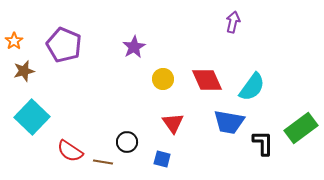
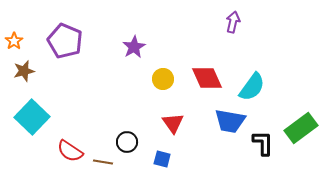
purple pentagon: moved 1 px right, 4 px up
red diamond: moved 2 px up
blue trapezoid: moved 1 px right, 1 px up
